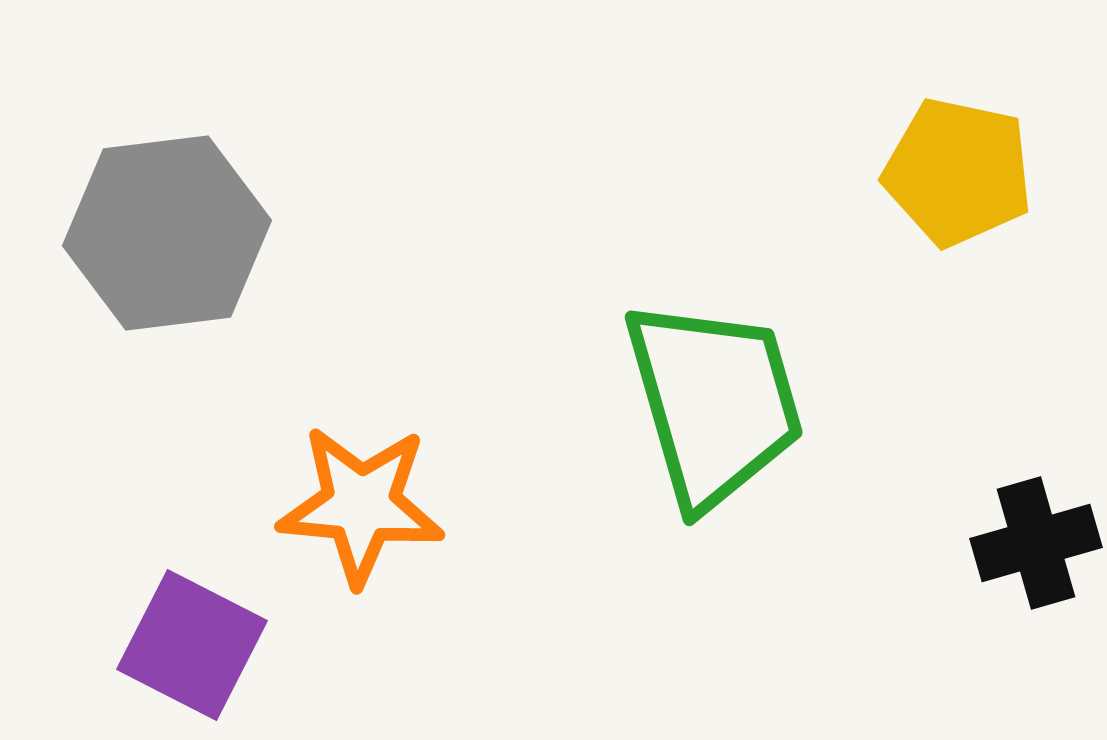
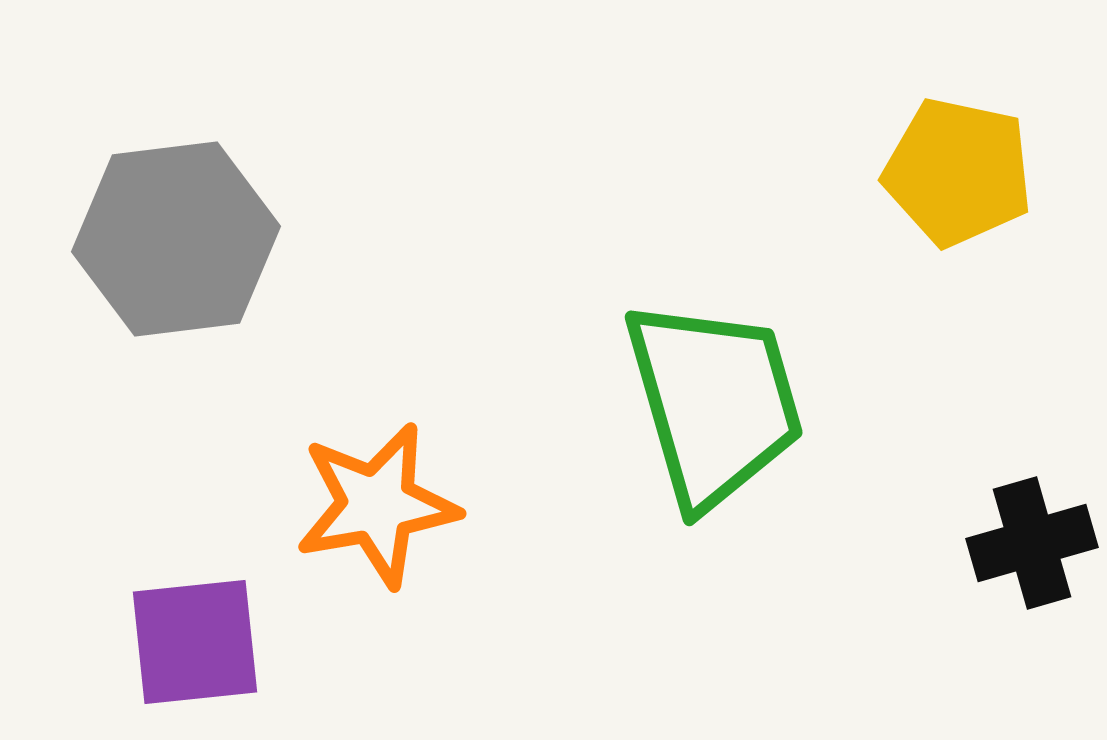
gray hexagon: moved 9 px right, 6 px down
orange star: moved 16 px right; rotated 15 degrees counterclockwise
black cross: moved 4 px left
purple square: moved 3 px right, 3 px up; rotated 33 degrees counterclockwise
